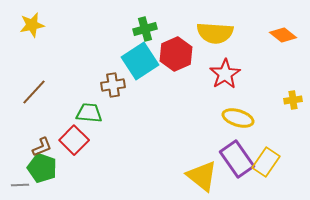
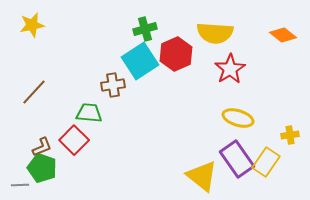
red star: moved 5 px right, 5 px up
yellow cross: moved 3 px left, 35 px down
